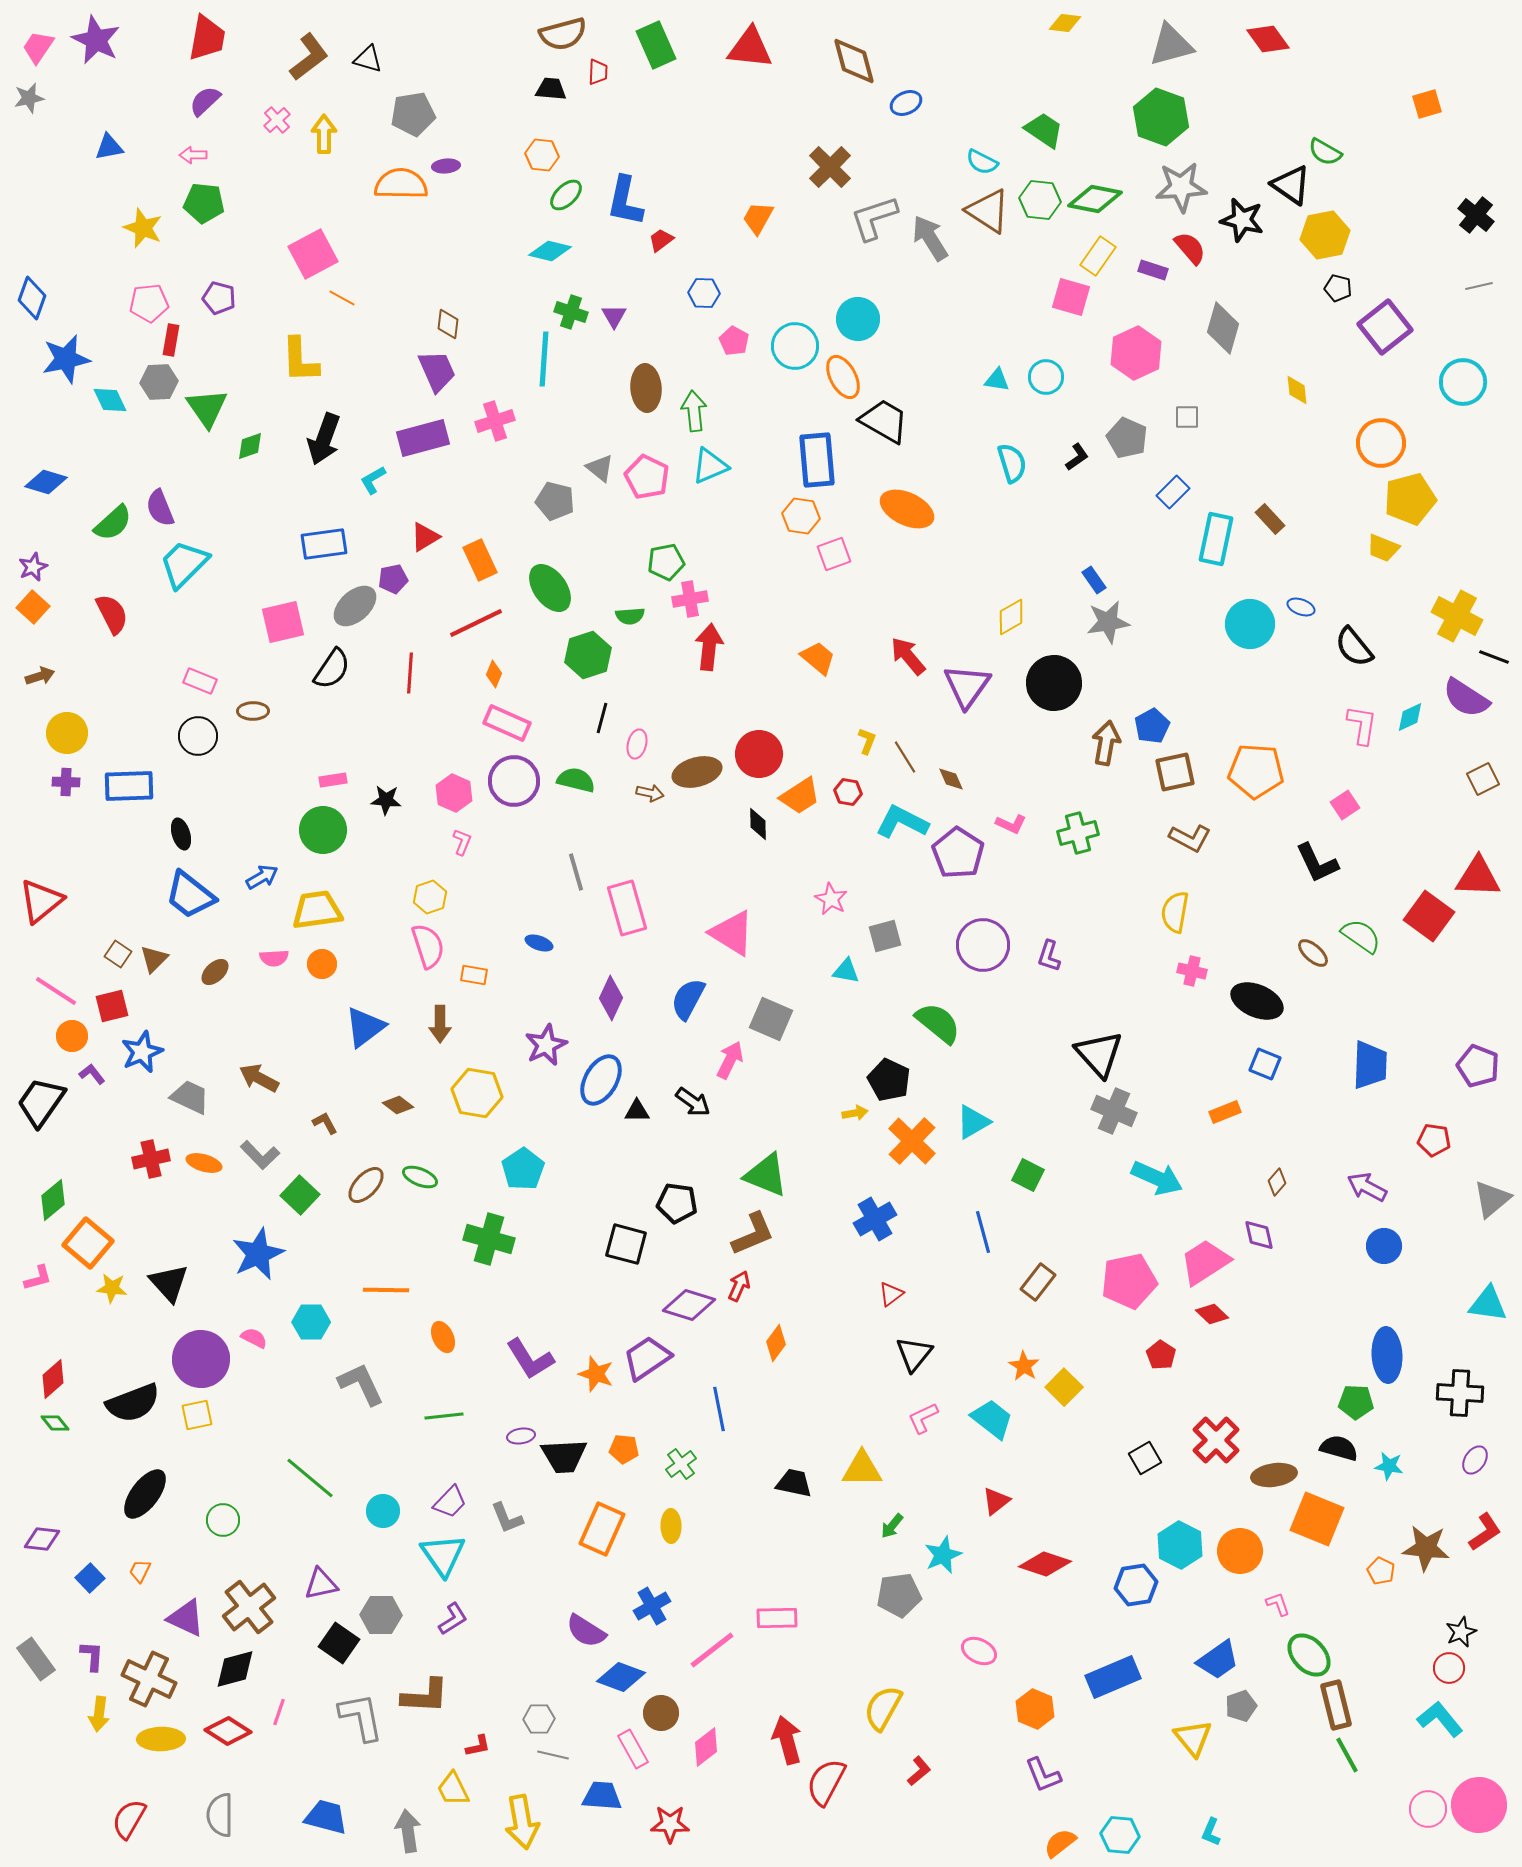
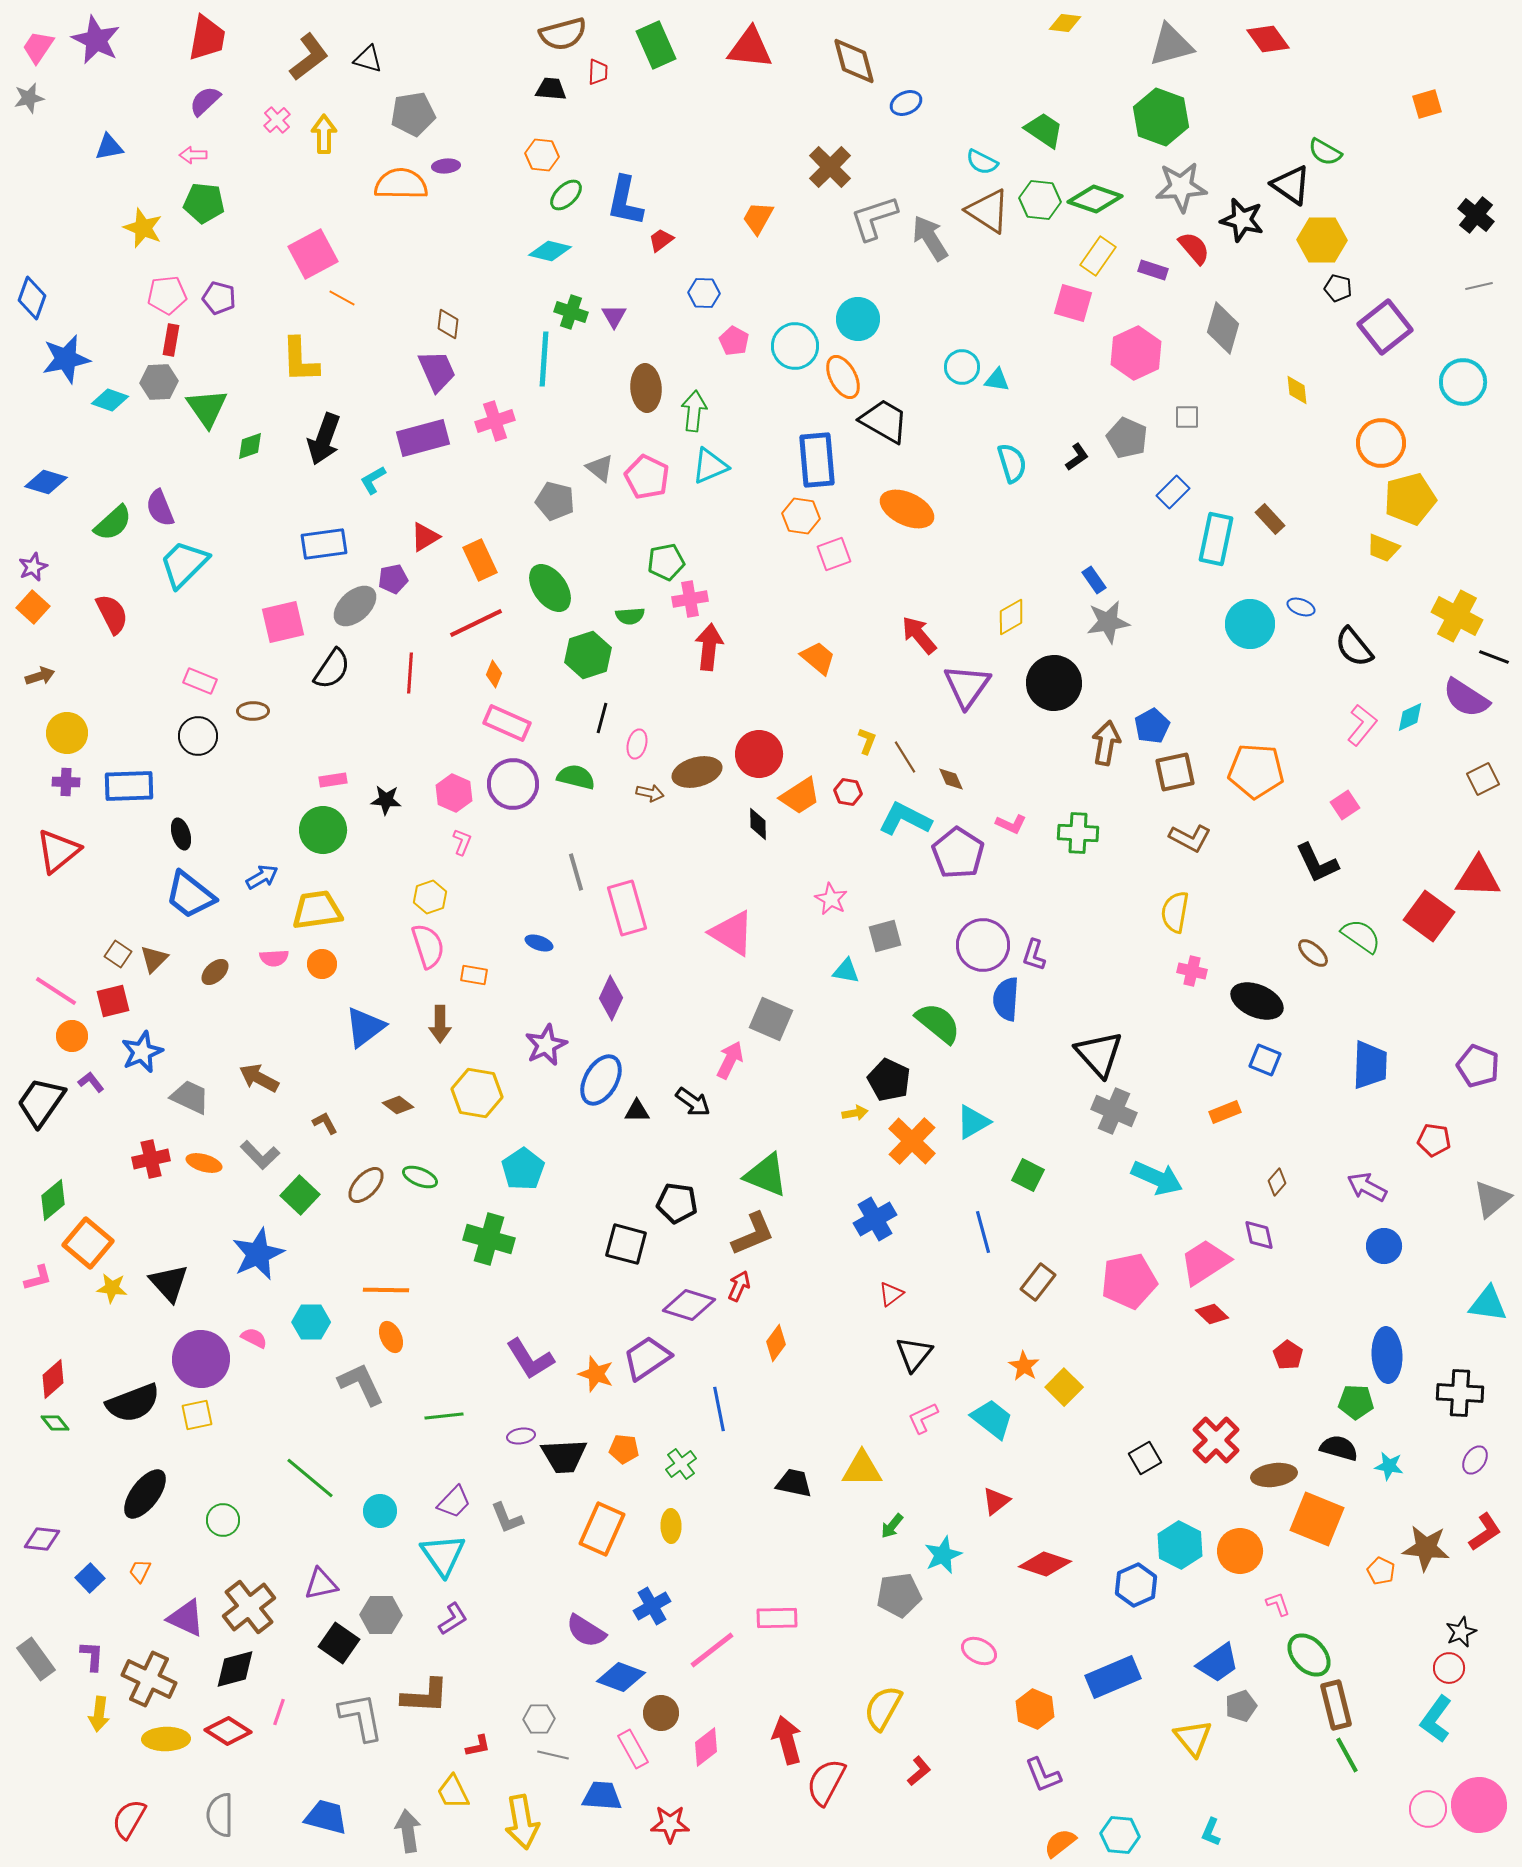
green diamond at (1095, 199): rotated 8 degrees clockwise
yellow hexagon at (1325, 235): moved 3 px left, 5 px down; rotated 12 degrees clockwise
red semicircle at (1190, 248): moved 4 px right
pink square at (1071, 297): moved 2 px right, 6 px down
pink pentagon at (149, 303): moved 18 px right, 8 px up
cyan circle at (1046, 377): moved 84 px left, 10 px up
cyan diamond at (110, 400): rotated 45 degrees counterclockwise
green arrow at (694, 411): rotated 12 degrees clockwise
red arrow at (908, 656): moved 11 px right, 21 px up
pink L-shape at (1362, 725): rotated 30 degrees clockwise
green semicircle at (576, 780): moved 3 px up
purple circle at (514, 781): moved 1 px left, 3 px down
cyan L-shape at (902, 822): moved 3 px right, 3 px up
green cross at (1078, 833): rotated 18 degrees clockwise
red triangle at (41, 901): moved 17 px right, 50 px up
purple L-shape at (1049, 956): moved 15 px left, 1 px up
blue semicircle at (688, 999): moved 318 px right; rotated 24 degrees counterclockwise
red square at (112, 1006): moved 1 px right, 5 px up
blue square at (1265, 1064): moved 4 px up
purple L-shape at (92, 1074): moved 1 px left, 8 px down
orange ellipse at (443, 1337): moved 52 px left
red pentagon at (1161, 1355): moved 127 px right
purple trapezoid at (450, 1502): moved 4 px right
cyan circle at (383, 1511): moved 3 px left
blue hexagon at (1136, 1585): rotated 15 degrees counterclockwise
blue trapezoid at (1218, 1660): moved 3 px down
cyan L-shape at (1440, 1719): moved 4 px left; rotated 105 degrees counterclockwise
yellow ellipse at (161, 1739): moved 5 px right
yellow trapezoid at (453, 1789): moved 3 px down
